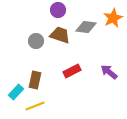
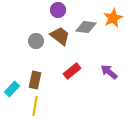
brown trapezoid: moved 1 px down; rotated 20 degrees clockwise
red rectangle: rotated 12 degrees counterclockwise
cyan rectangle: moved 4 px left, 3 px up
yellow line: rotated 60 degrees counterclockwise
